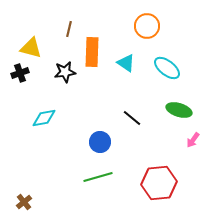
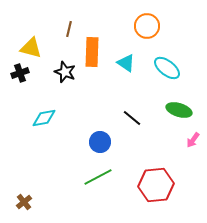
black star: rotated 30 degrees clockwise
green line: rotated 12 degrees counterclockwise
red hexagon: moved 3 px left, 2 px down
